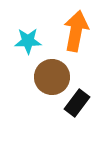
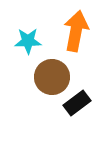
black rectangle: rotated 16 degrees clockwise
